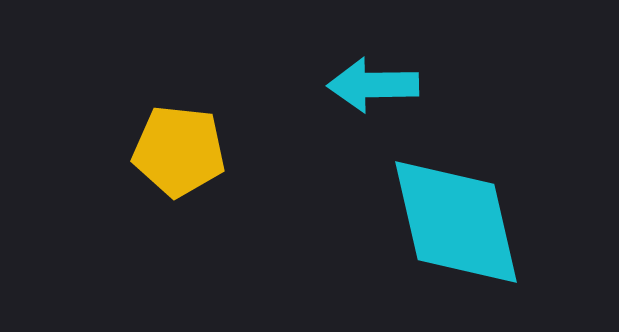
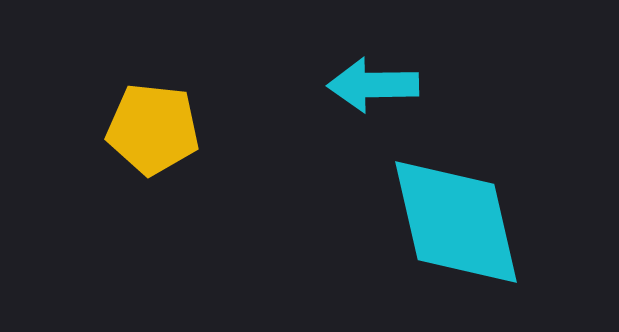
yellow pentagon: moved 26 px left, 22 px up
